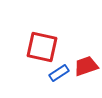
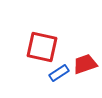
red trapezoid: moved 1 px left, 2 px up
